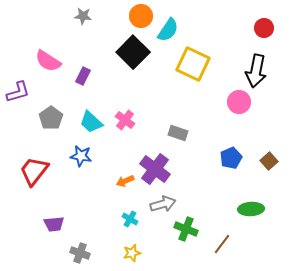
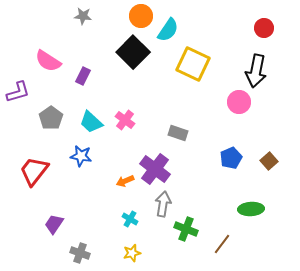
gray arrow: rotated 65 degrees counterclockwise
purple trapezoid: rotated 130 degrees clockwise
